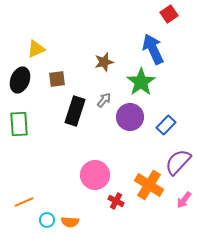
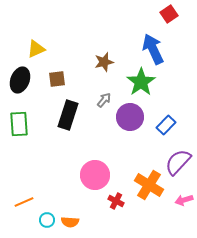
black rectangle: moved 7 px left, 4 px down
pink arrow: rotated 36 degrees clockwise
